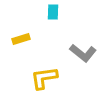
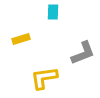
gray L-shape: rotated 60 degrees counterclockwise
